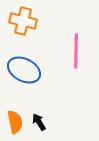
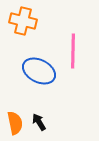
pink line: moved 3 px left
blue ellipse: moved 15 px right, 1 px down
orange semicircle: moved 1 px down
